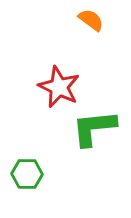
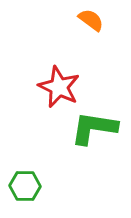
green L-shape: rotated 15 degrees clockwise
green hexagon: moved 2 px left, 12 px down
